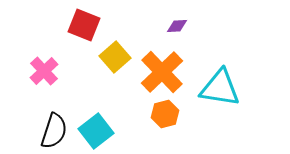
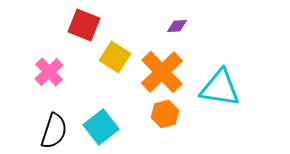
yellow square: rotated 16 degrees counterclockwise
pink cross: moved 5 px right, 1 px down
cyan square: moved 5 px right, 4 px up
